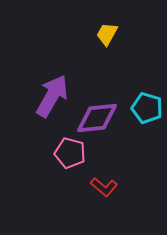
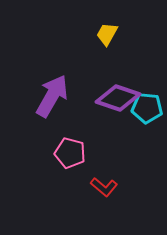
cyan pentagon: rotated 12 degrees counterclockwise
purple diamond: moved 21 px right, 20 px up; rotated 24 degrees clockwise
